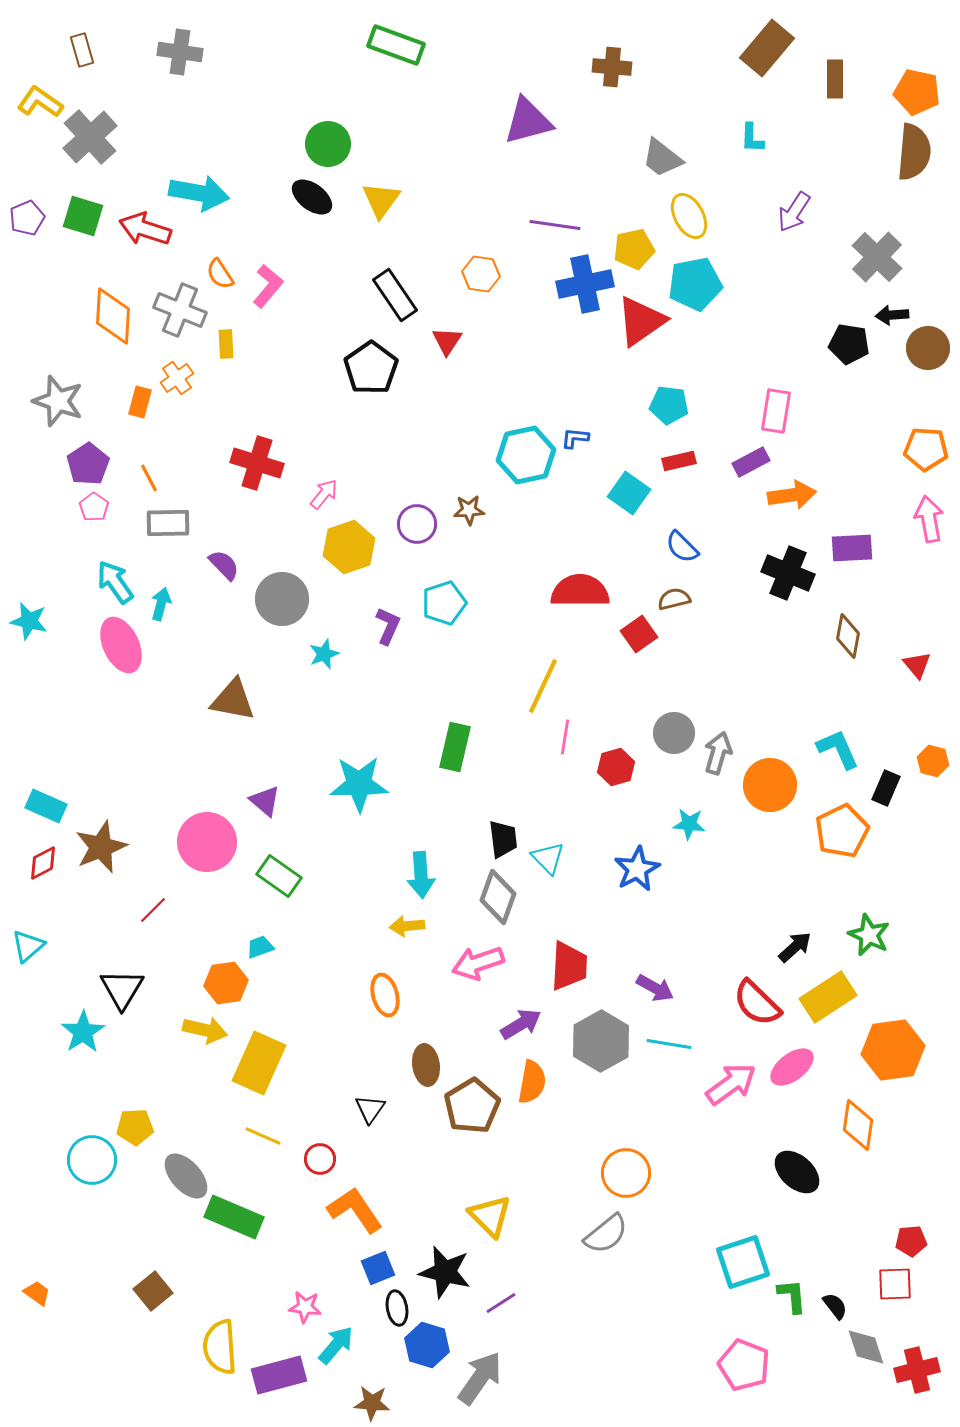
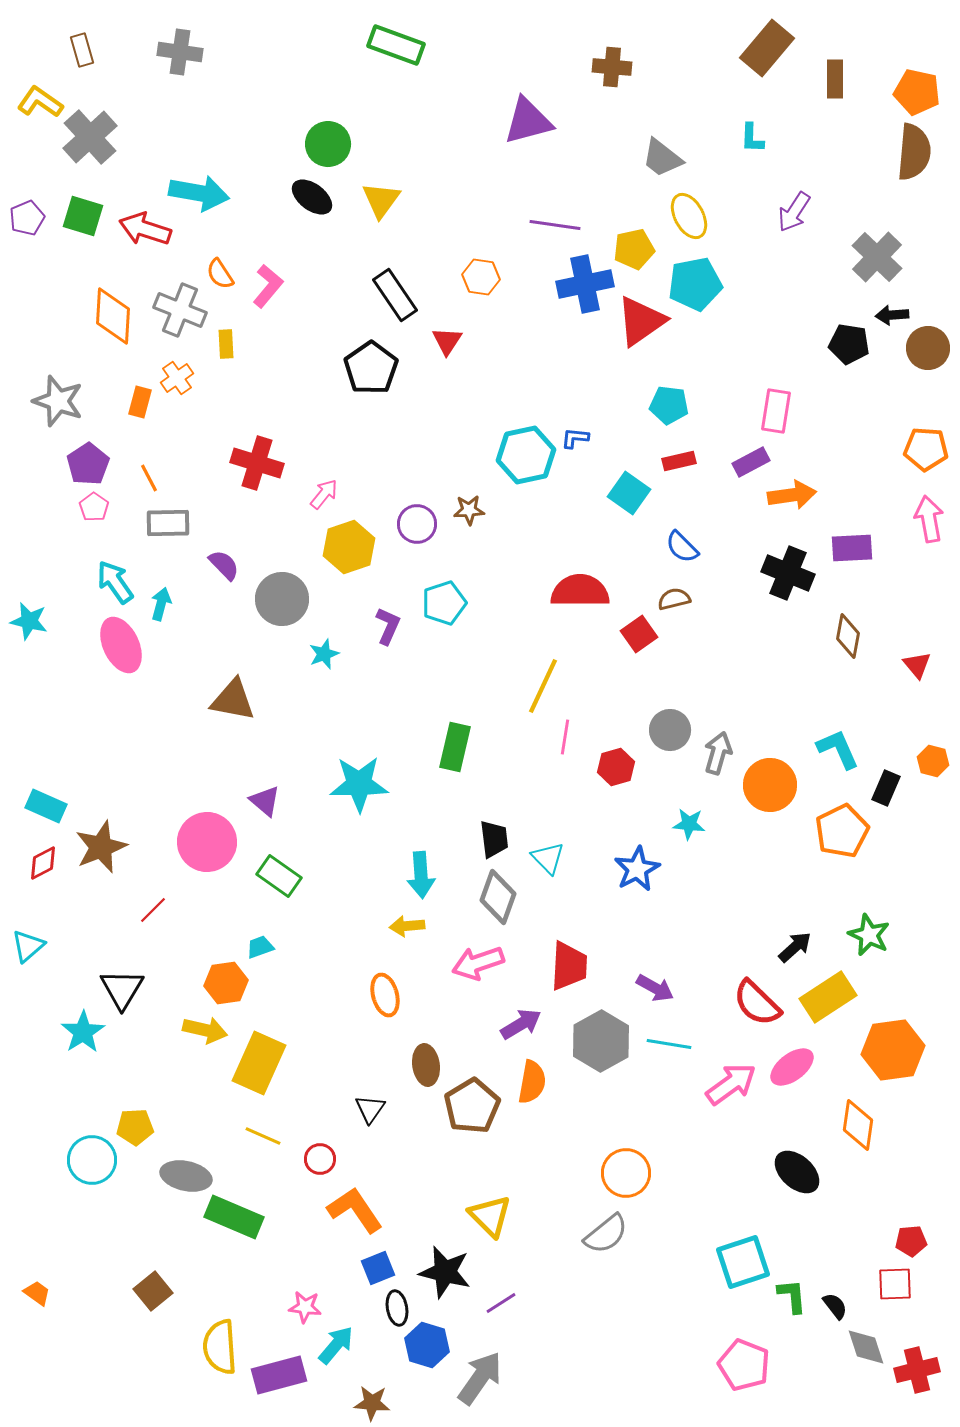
orange hexagon at (481, 274): moved 3 px down
gray circle at (674, 733): moved 4 px left, 3 px up
black trapezoid at (503, 839): moved 9 px left
gray ellipse at (186, 1176): rotated 36 degrees counterclockwise
